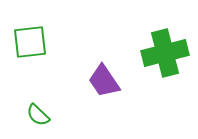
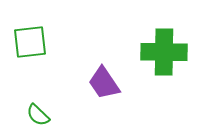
green cross: moved 1 px left, 1 px up; rotated 15 degrees clockwise
purple trapezoid: moved 2 px down
